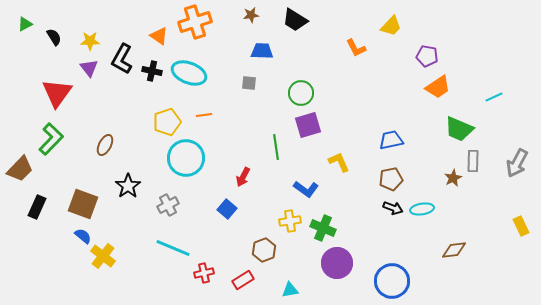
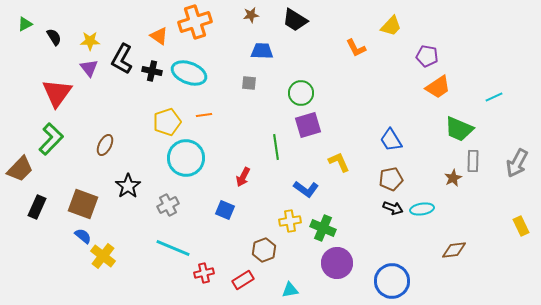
blue trapezoid at (391, 140): rotated 110 degrees counterclockwise
blue square at (227, 209): moved 2 px left, 1 px down; rotated 18 degrees counterclockwise
